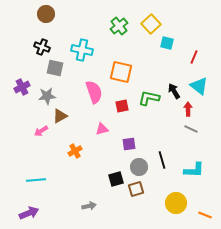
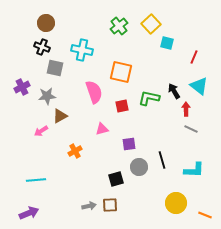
brown circle: moved 9 px down
red arrow: moved 2 px left
brown square: moved 26 px left, 16 px down; rotated 14 degrees clockwise
